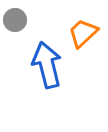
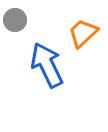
blue arrow: rotated 12 degrees counterclockwise
